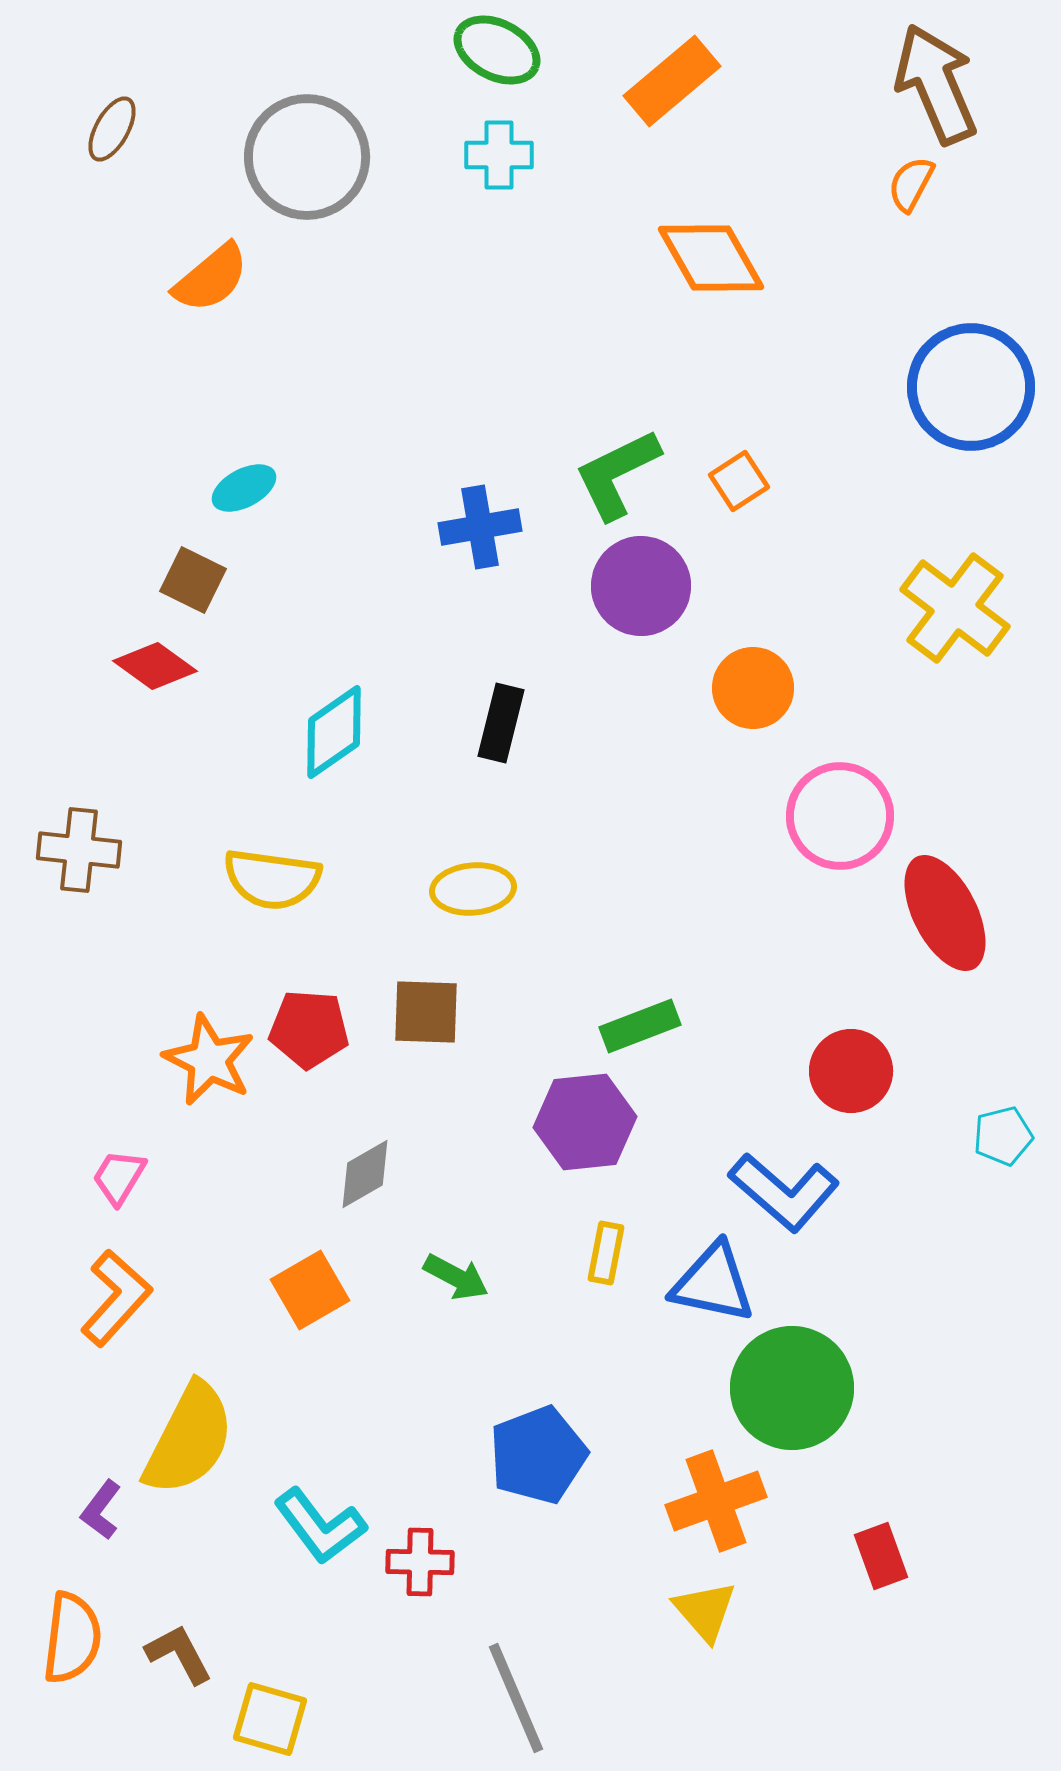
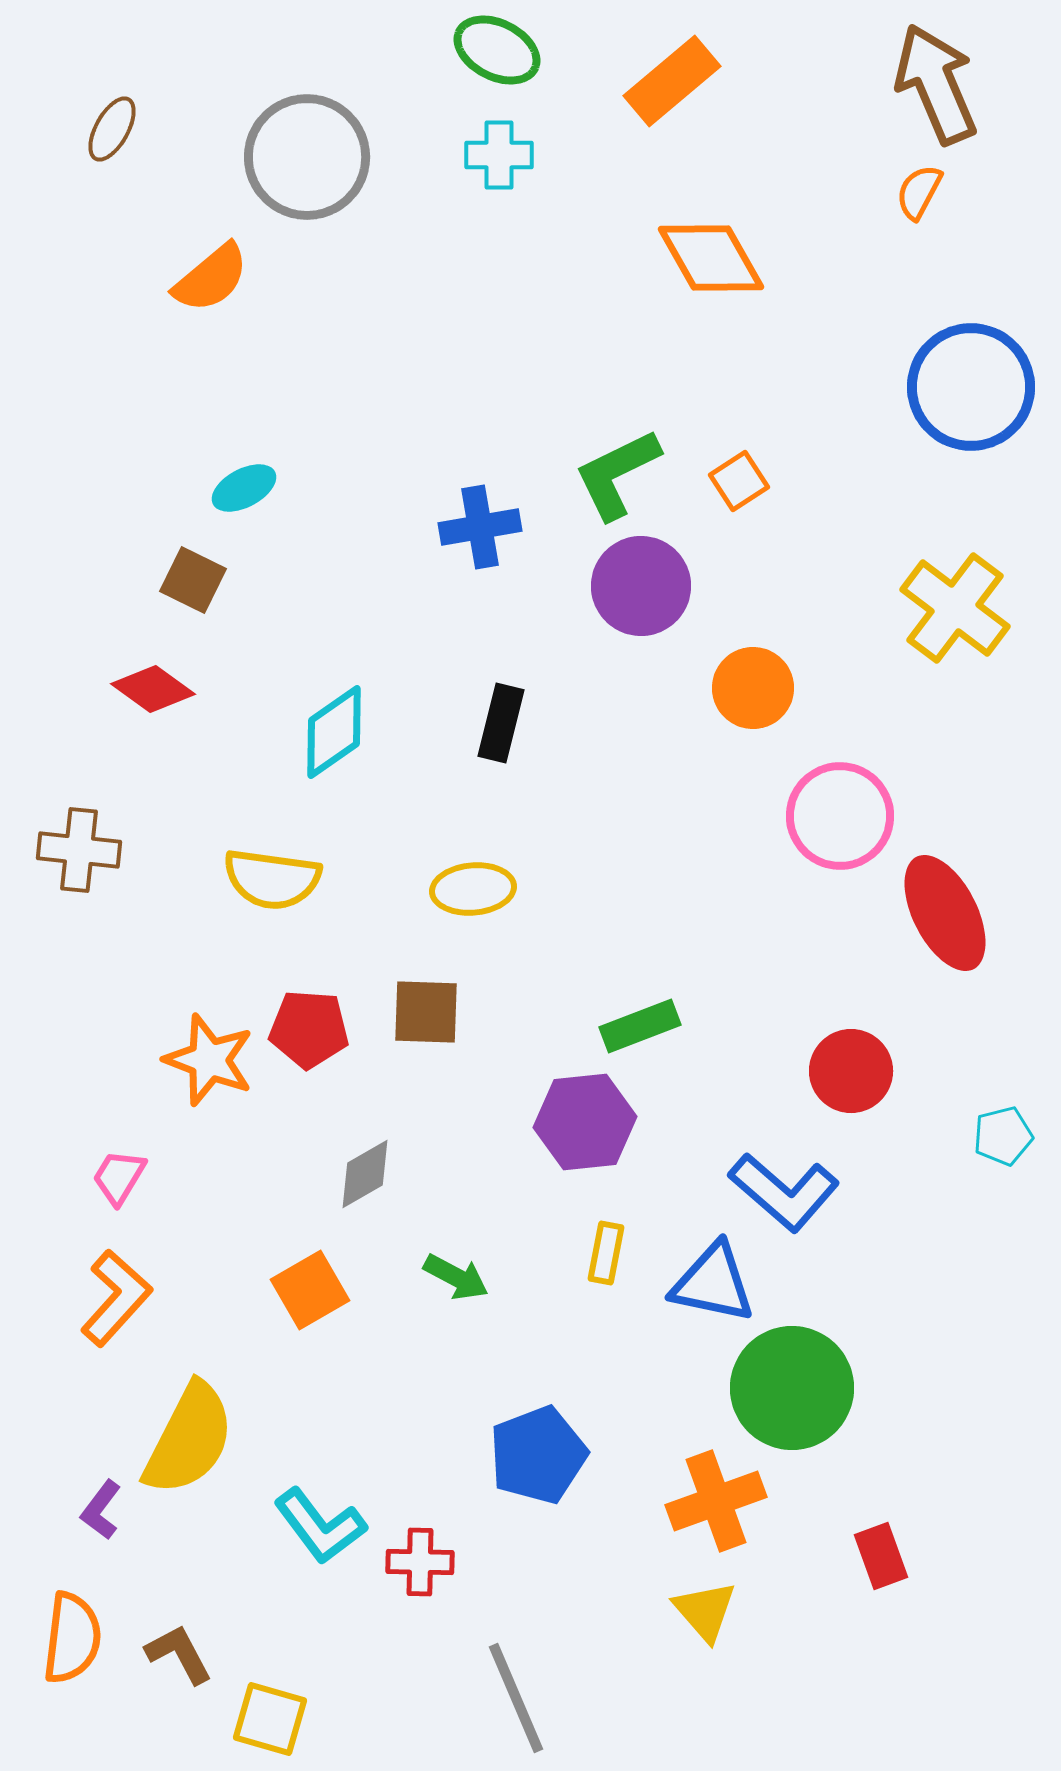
orange semicircle at (911, 184): moved 8 px right, 8 px down
red diamond at (155, 666): moved 2 px left, 23 px down
orange star at (209, 1060): rotated 6 degrees counterclockwise
